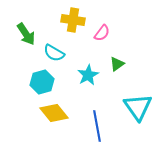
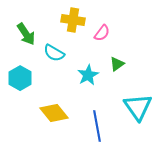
cyan hexagon: moved 22 px left, 4 px up; rotated 15 degrees counterclockwise
